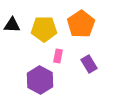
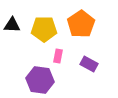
purple rectangle: rotated 30 degrees counterclockwise
purple hexagon: rotated 20 degrees counterclockwise
